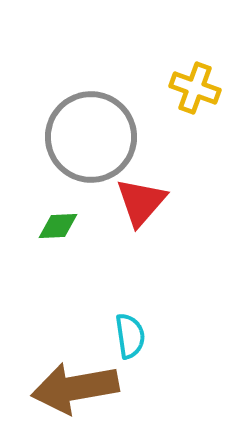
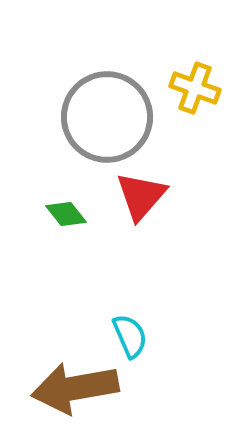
gray circle: moved 16 px right, 20 px up
red triangle: moved 6 px up
green diamond: moved 8 px right, 12 px up; rotated 54 degrees clockwise
cyan semicircle: rotated 15 degrees counterclockwise
